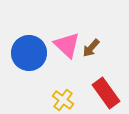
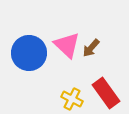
yellow cross: moved 9 px right, 1 px up; rotated 10 degrees counterclockwise
